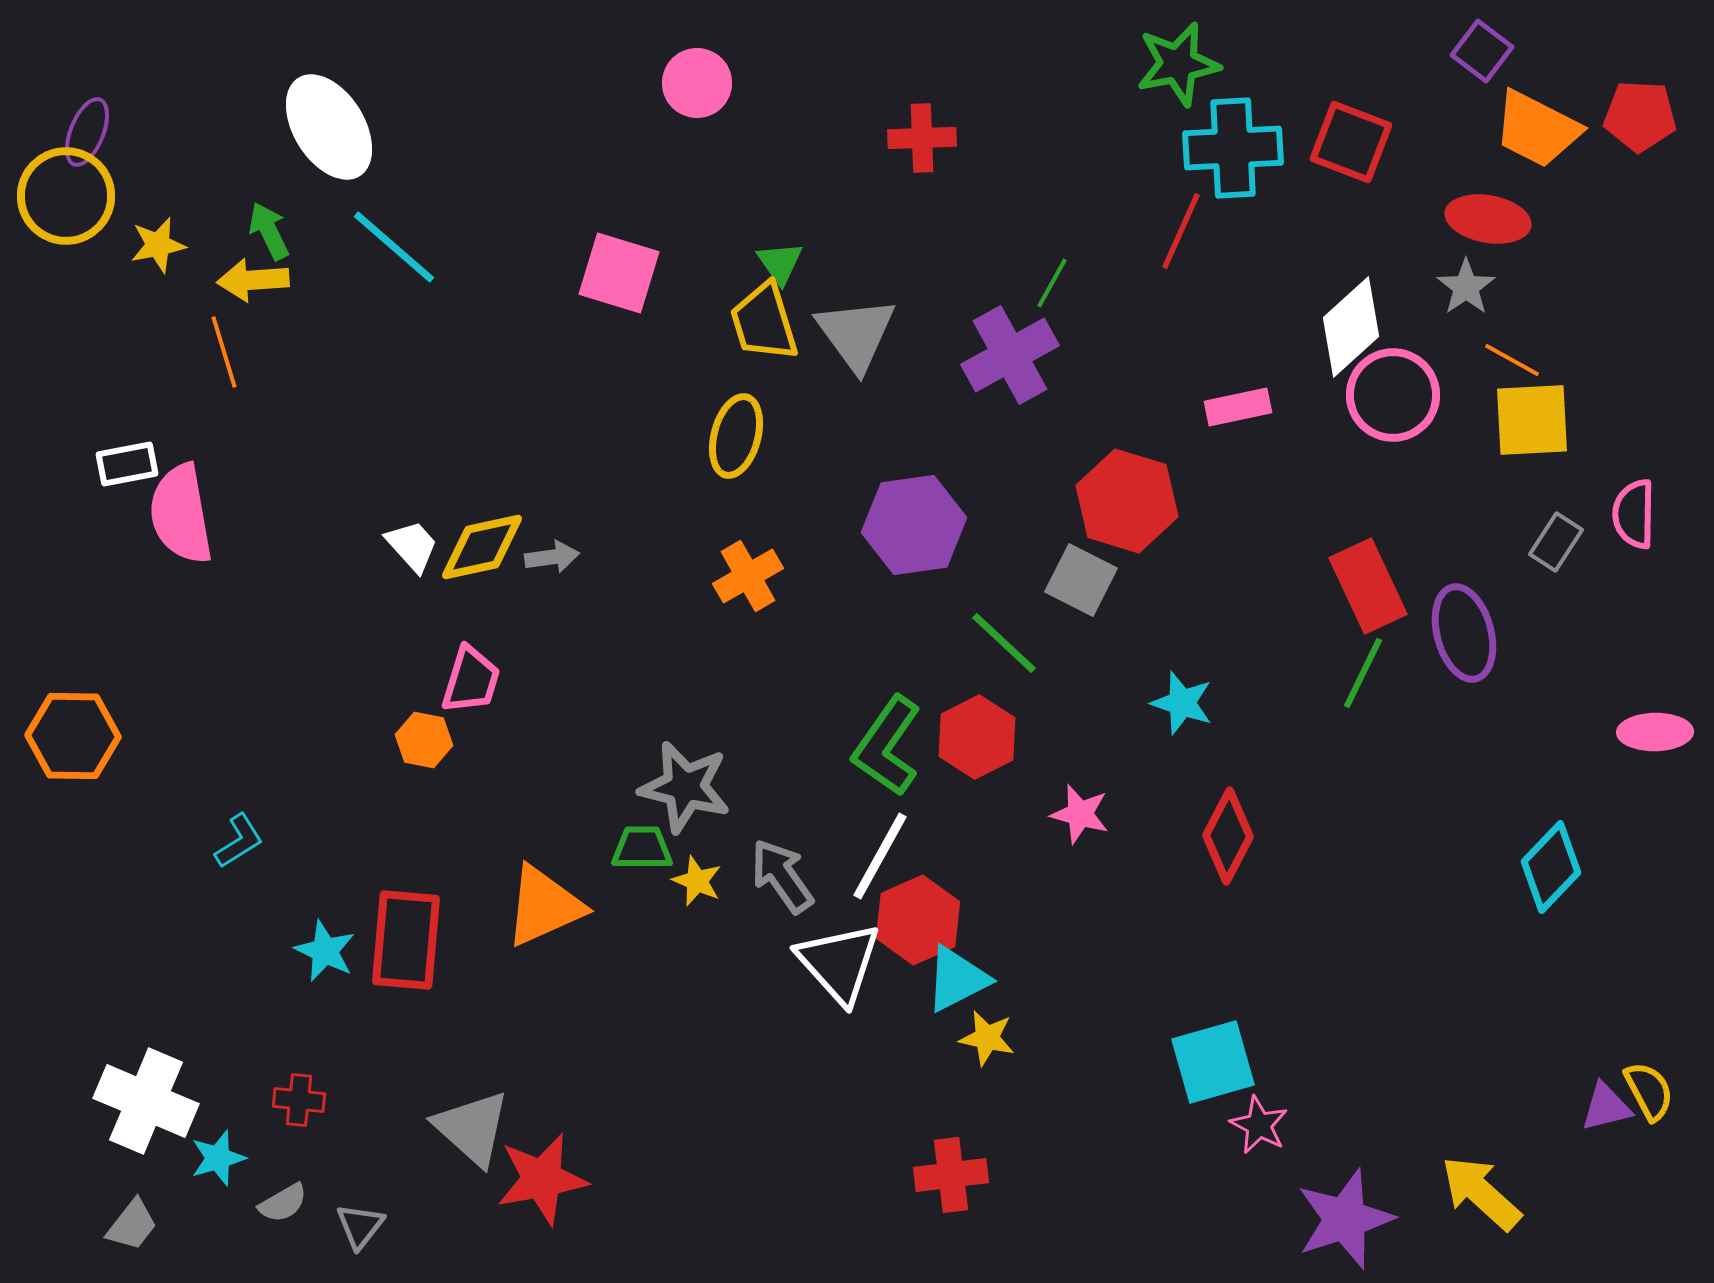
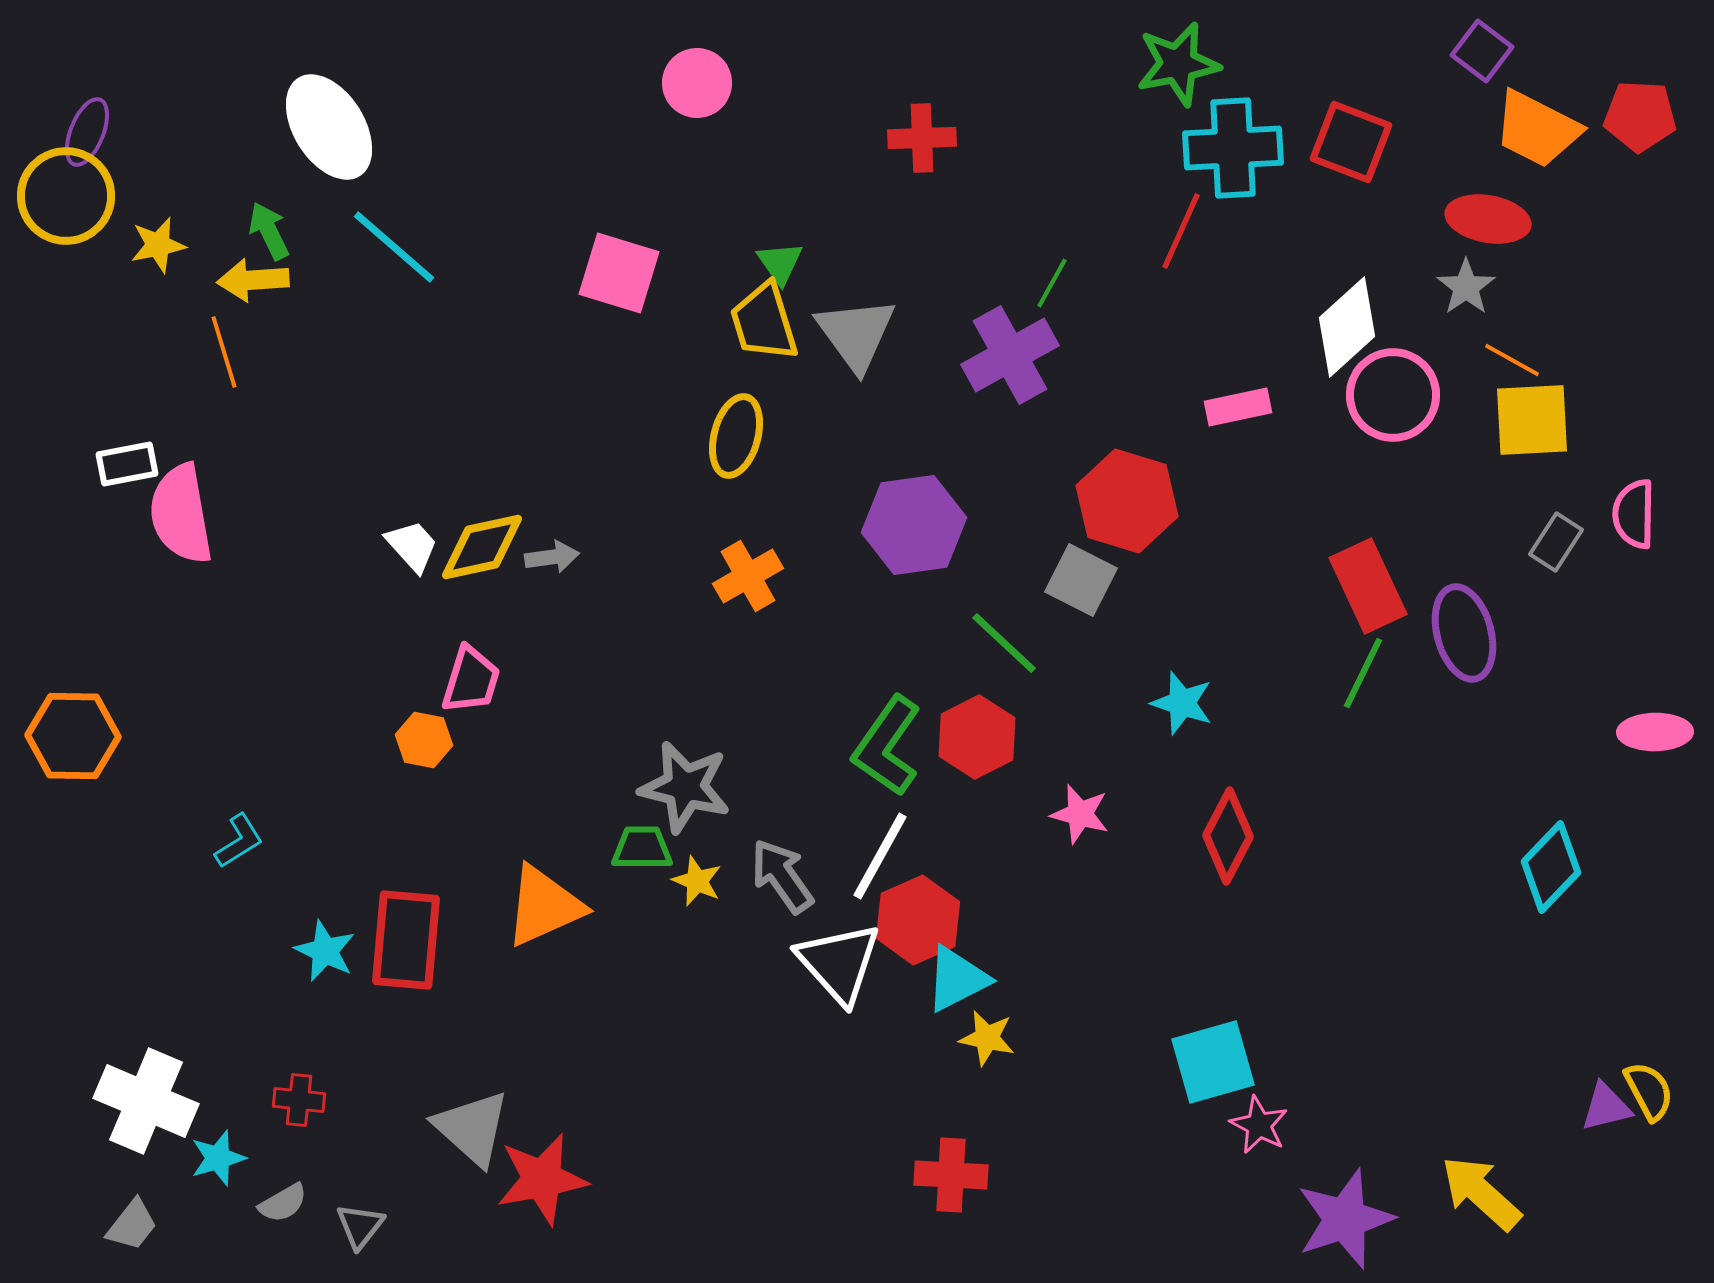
white diamond at (1351, 327): moved 4 px left
red cross at (951, 1175): rotated 10 degrees clockwise
